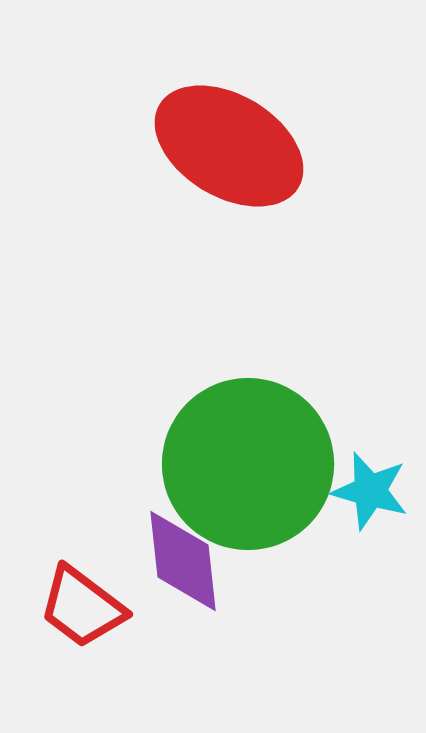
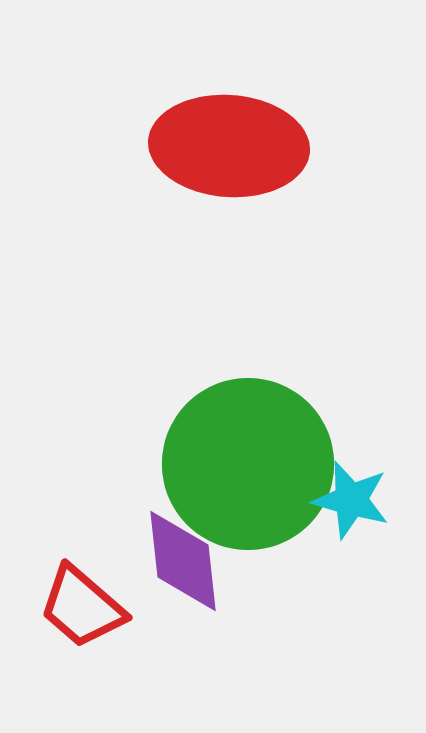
red ellipse: rotated 27 degrees counterclockwise
cyan star: moved 19 px left, 9 px down
red trapezoid: rotated 4 degrees clockwise
